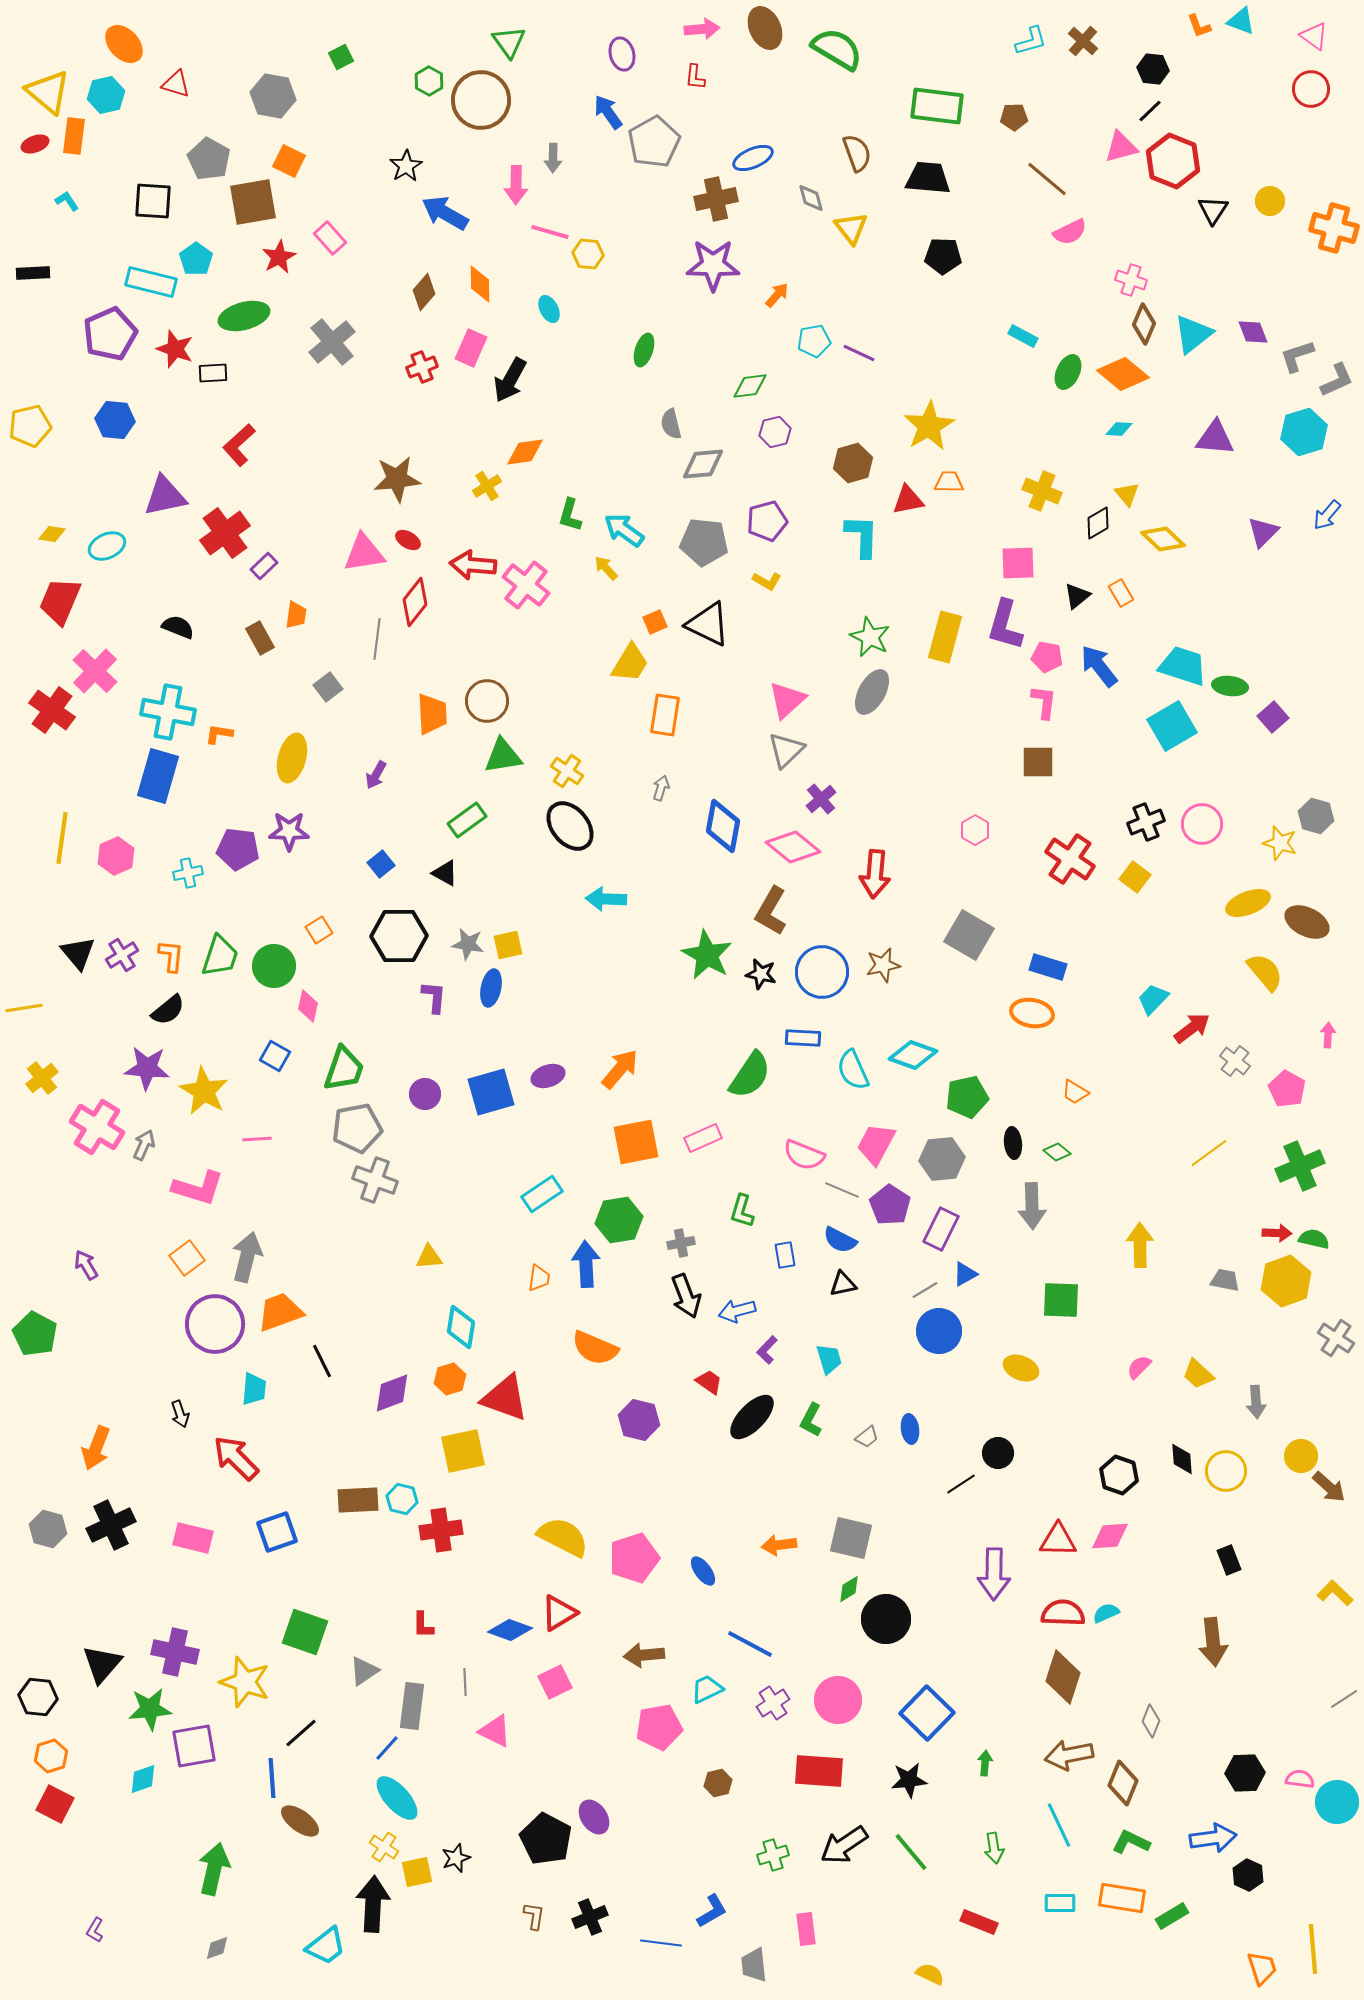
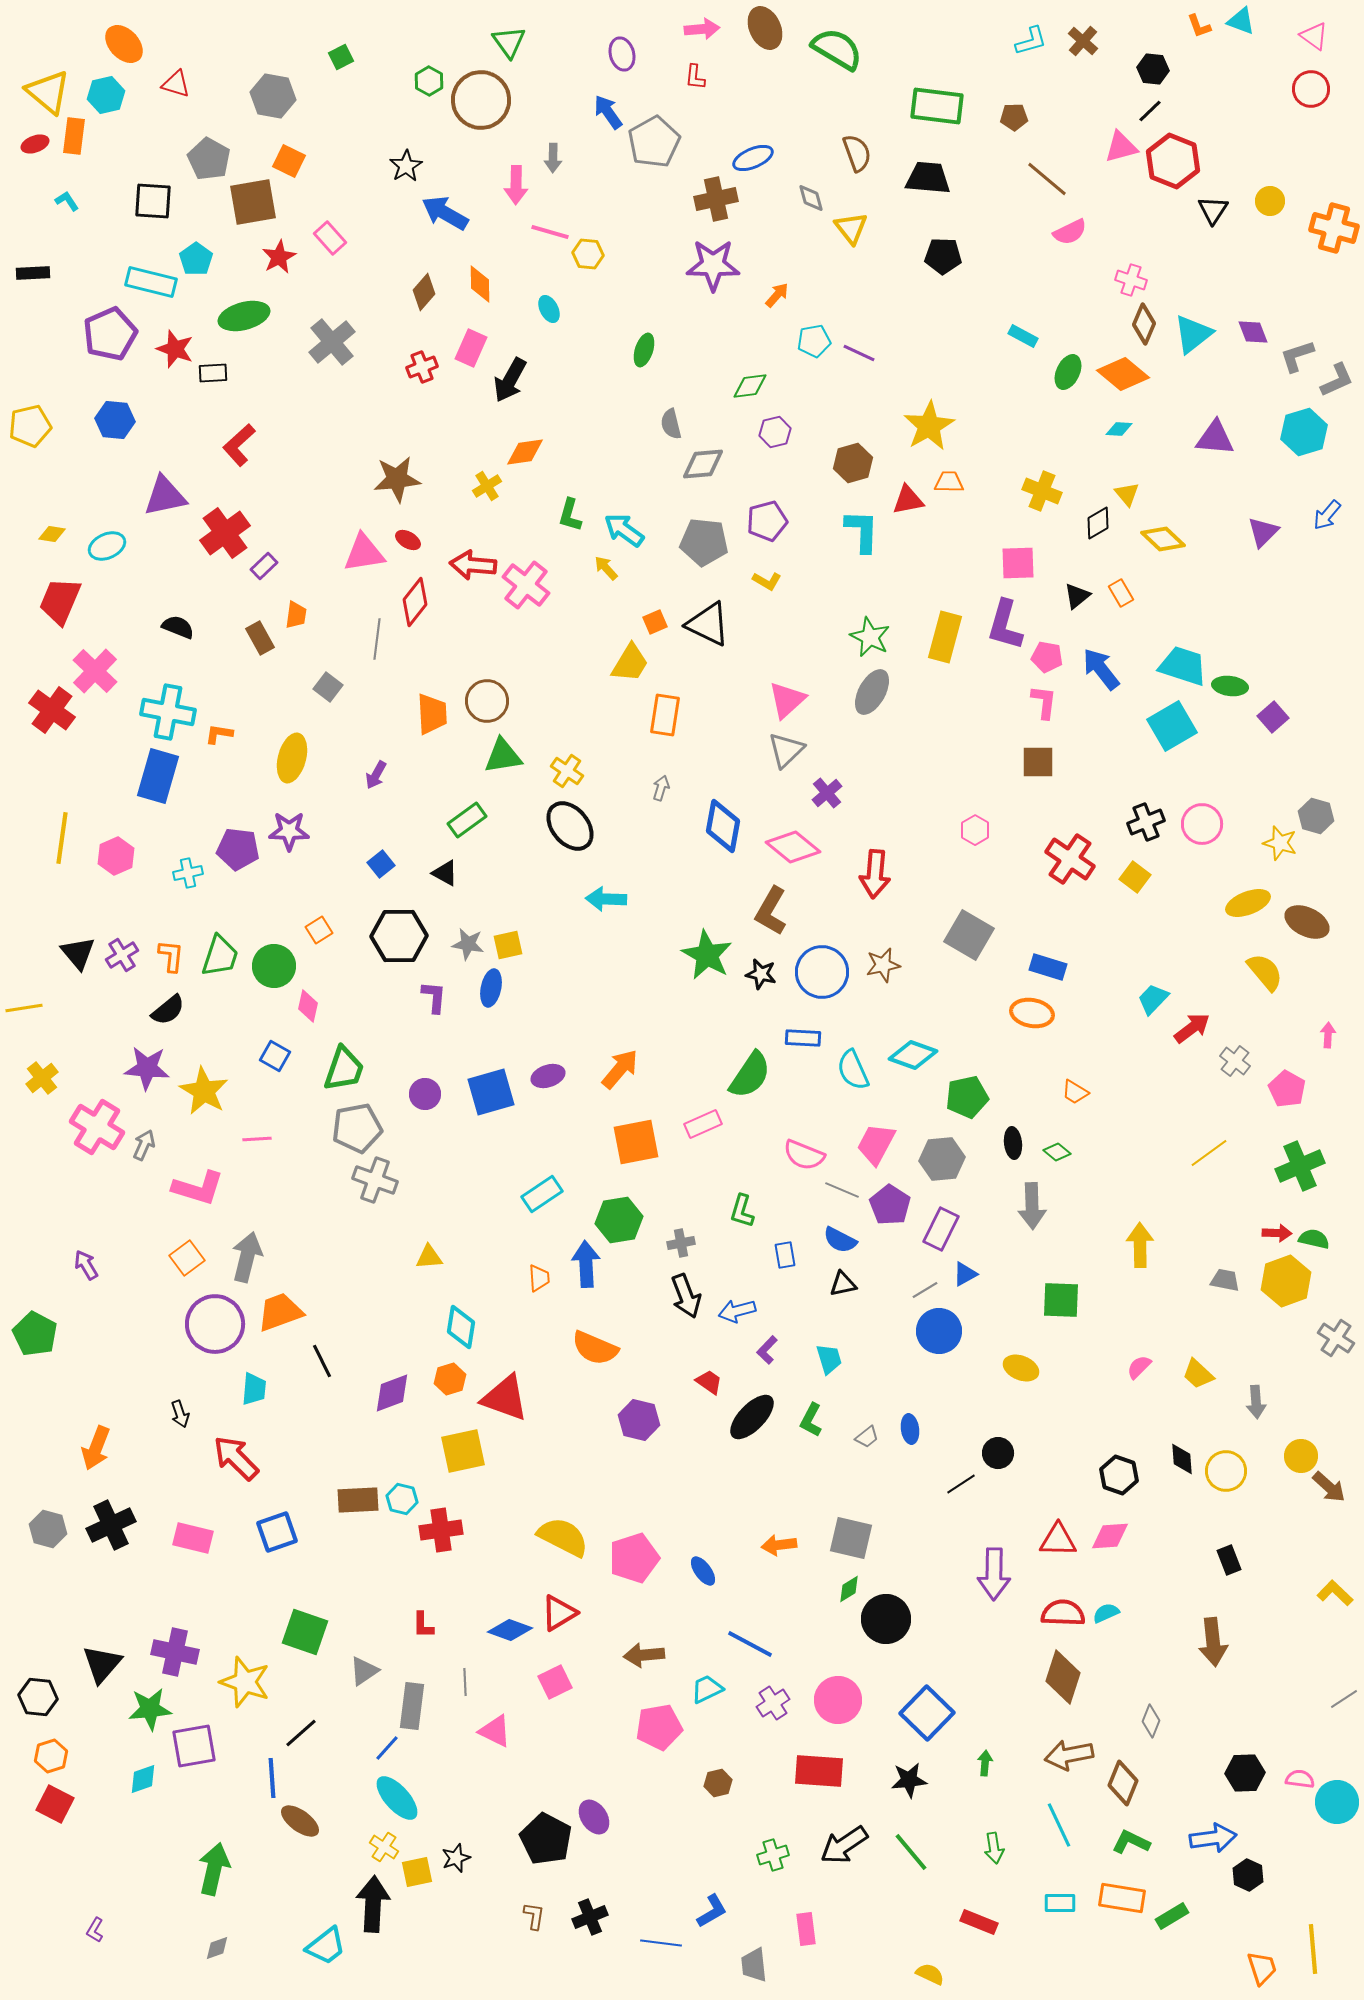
cyan L-shape at (862, 536): moved 5 px up
blue arrow at (1099, 666): moved 2 px right, 3 px down
gray square at (328, 687): rotated 16 degrees counterclockwise
purple cross at (821, 799): moved 6 px right, 6 px up
pink rectangle at (703, 1138): moved 14 px up
orange trapezoid at (539, 1278): rotated 12 degrees counterclockwise
